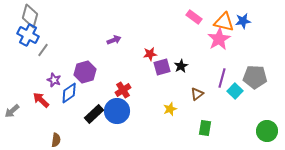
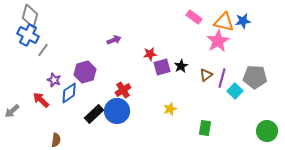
pink star: moved 1 px left, 2 px down
brown triangle: moved 9 px right, 19 px up
